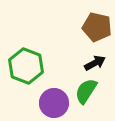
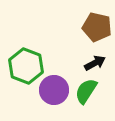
purple circle: moved 13 px up
